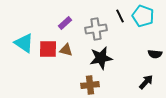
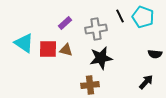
cyan pentagon: moved 1 px down
